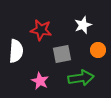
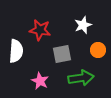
red star: moved 1 px left
